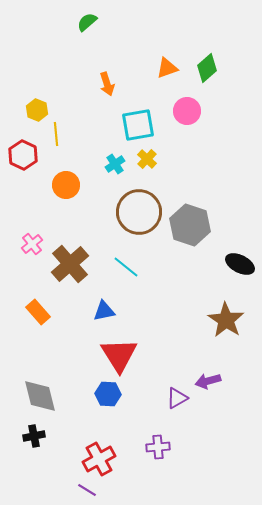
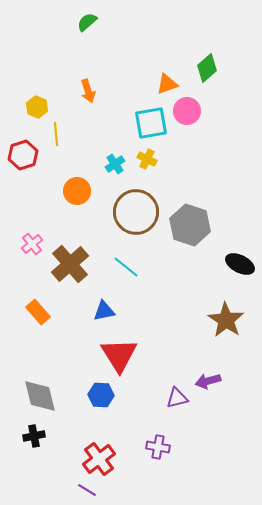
orange triangle: moved 16 px down
orange arrow: moved 19 px left, 7 px down
yellow hexagon: moved 3 px up
cyan square: moved 13 px right, 2 px up
red hexagon: rotated 16 degrees clockwise
yellow cross: rotated 18 degrees counterclockwise
orange circle: moved 11 px right, 6 px down
brown circle: moved 3 px left
blue hexagon: moved 7 px left, 1 px down
purple triangle: rotated 15 degrees clockwise
purple cross: rotated 15 degrees clockwise
red cross: rotated 8 degrees counterclockwise
